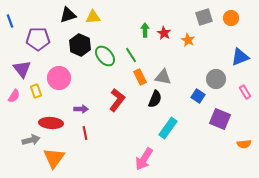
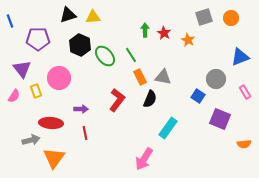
black semicircle: moved 5 px left
